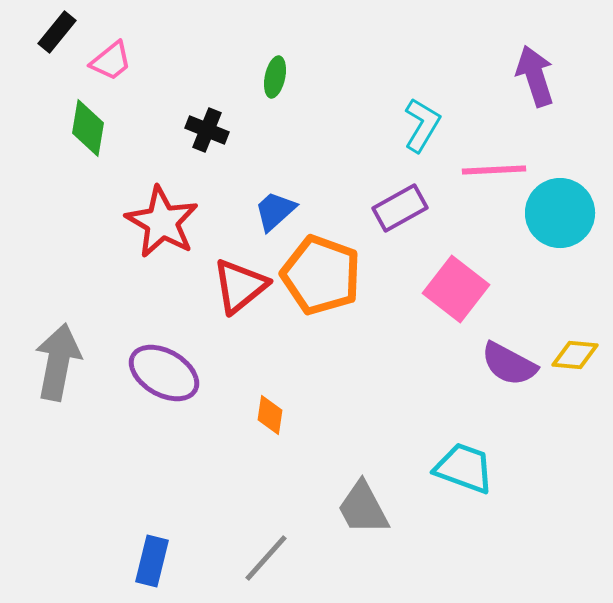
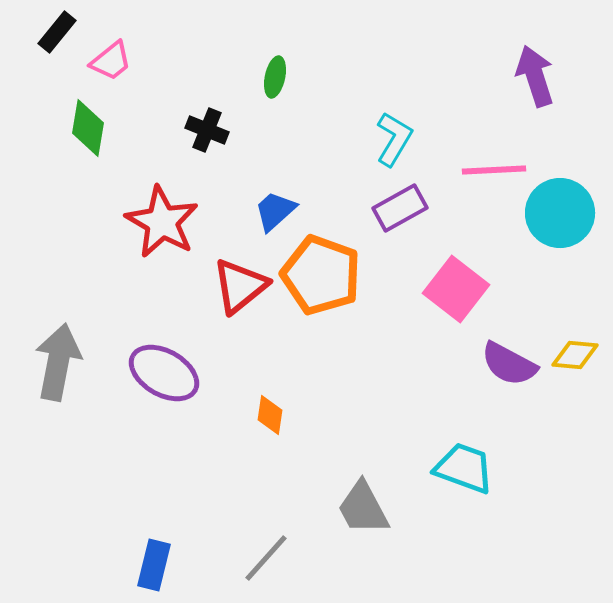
cyan L-shape: moved 28 px left, 14 px down
blue rectangle: moved 2 px right, 4 px down
